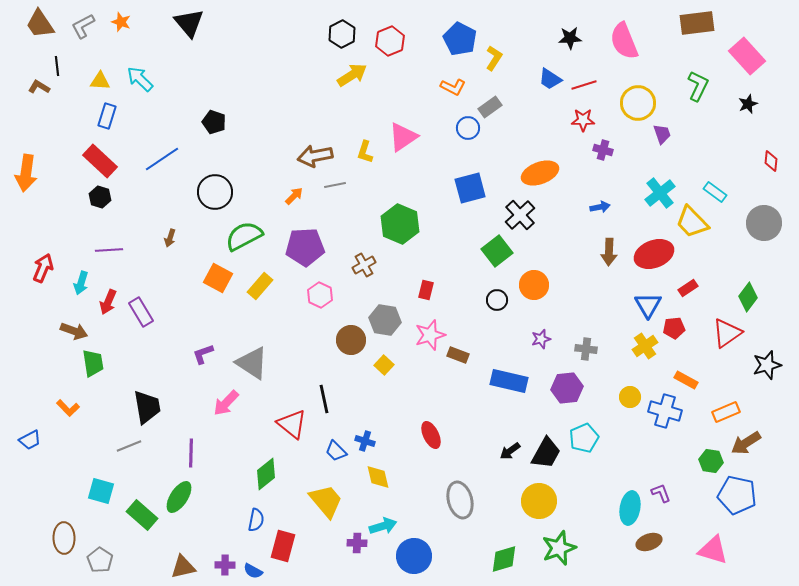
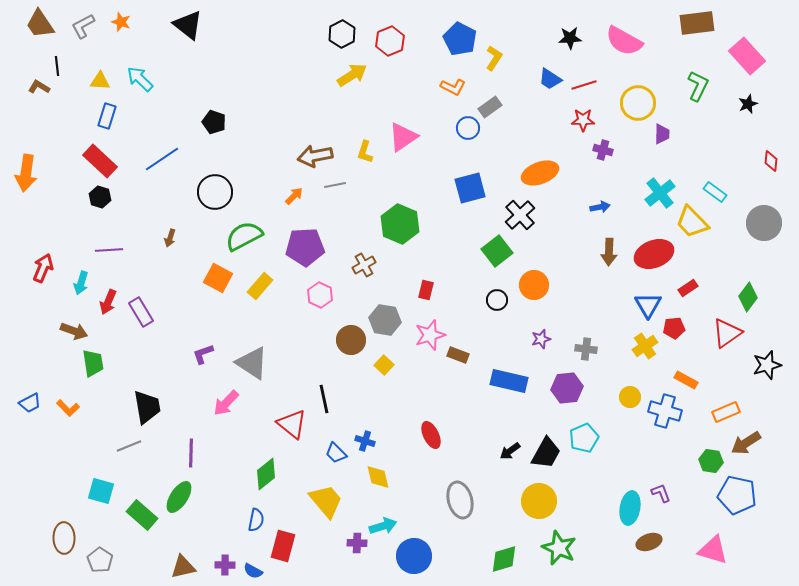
black triangle at (189, 23): moved 1 px left, 2 px down; rotated 12 degrees counterclockwise
pink semicircle at (624, 41): rotated 39 degrees counterclockwise
purple trapezoid at (662, 134): rotated 20 degrees clockwise
blue trapezoid at (30, 440): moved 37 px up
blue trapezoid at (336, 451): moved 2 px down
green star at (559, 548): rotated 28 degrees counterclockwise
